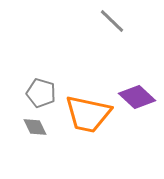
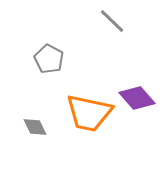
gray pentagon: moved 8 px right, 34 px up; rotated 12 degrees clockwise
purple diamond: moved 1 px down; rotated 6 degrees clockwise
orange trapezoid: moved 1 px right, 1 px up
